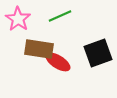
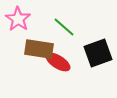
green line: moved 4 px right, 11 px down; rotated 65 degrees clockwise
